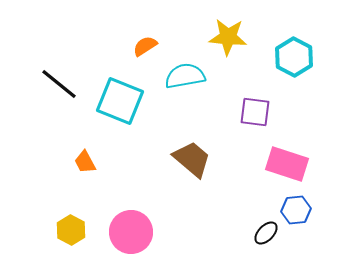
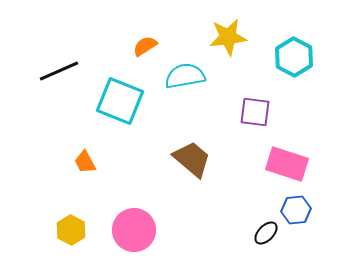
yellow star: rotated 12 degrees counterclockwise
black line: moved 13 px up; rotated 63 degrees counterclockwise
pink circle: moved 3 px right, 2 px up
